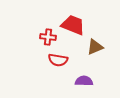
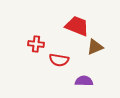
red trapezoid: moved 4 px right, 1 px down
red cross: moved 12 px left, 7 px down
red semicircle: moved 1 px right
